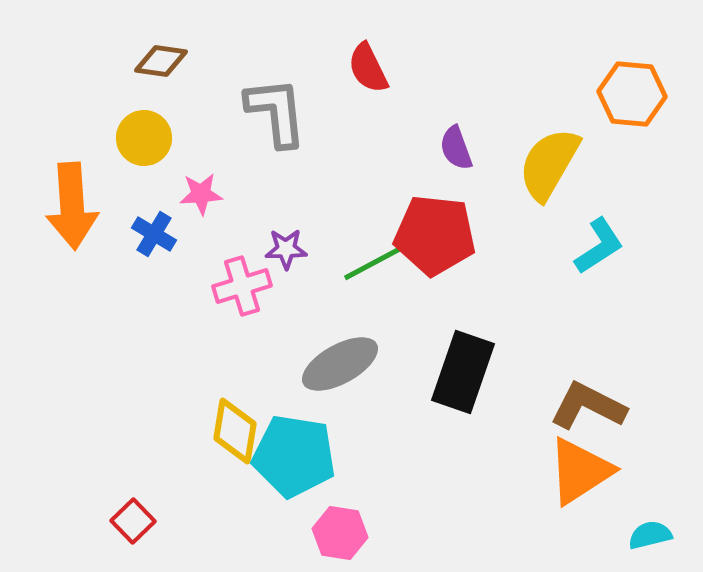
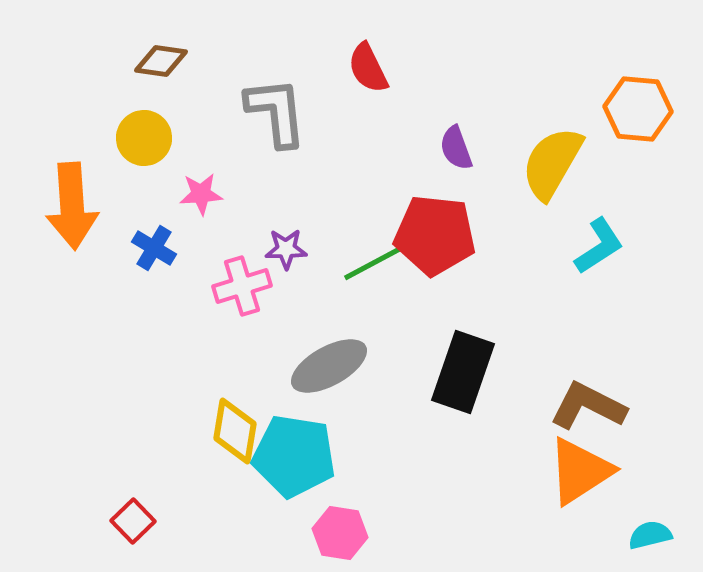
orange hexagon: moved 6 px right, 15 px down
yellow semicircle: moved 3 px right, 1 px up
blue cross: moved 14 px down
gray ellipse: moved 11 px left, 2 px down
